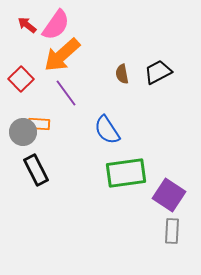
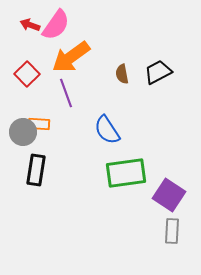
red arrow: moved 3 px right; rotated 18 degrees counterclockwise
orange arrow: moved 9 px right, 2 px down; rotated 6 degrees clockwise
red square: moved 6 px right, 5 px up
purple line: rotated 16 degrees clockwise
black rectangle: rotated 36 degrees clockwise
